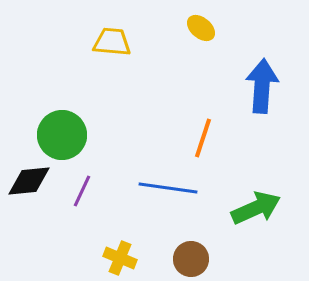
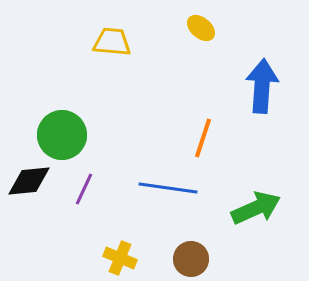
purple line: moved 2 px right, 2 px up
